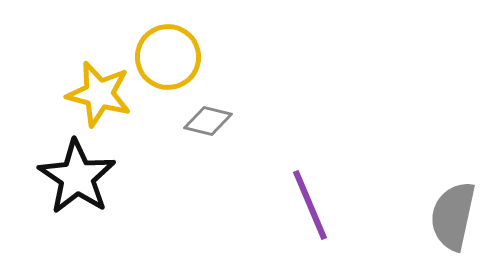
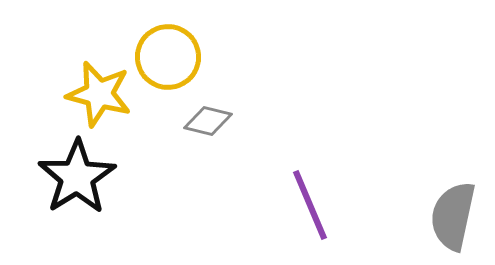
black star: rotated 6 degrees clockwise
